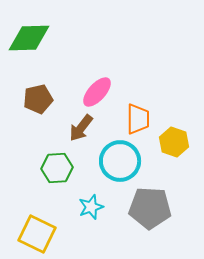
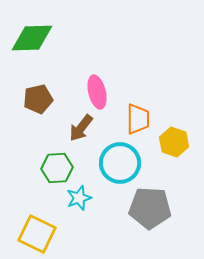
green diamond: moved 3 px right
pink ellipse: rotated 56 degrees counterclockwise
cyan circle: moved 2 px down
cyan star: moved 12 px left, 9 px up
